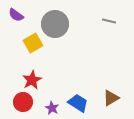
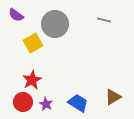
gray line: moved 5 px left, 1 px up
brown triangle: moved 2 px right, 1 px up
purple star: moved 6 px left, 4 px up
